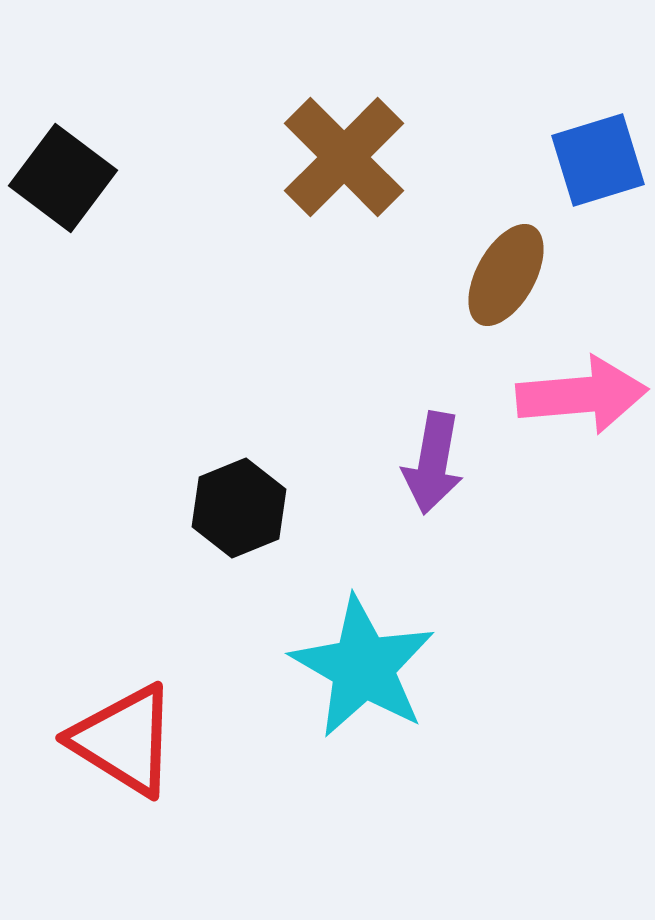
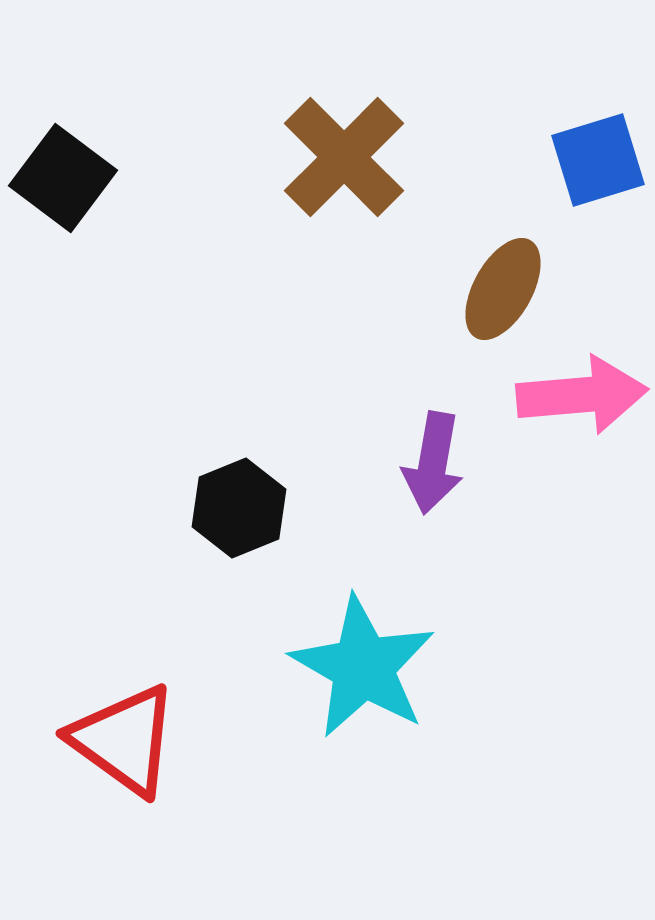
brown ellipse: moved 3 px left, 14 px down
red triangle: rotated 4 degrees clockwise
